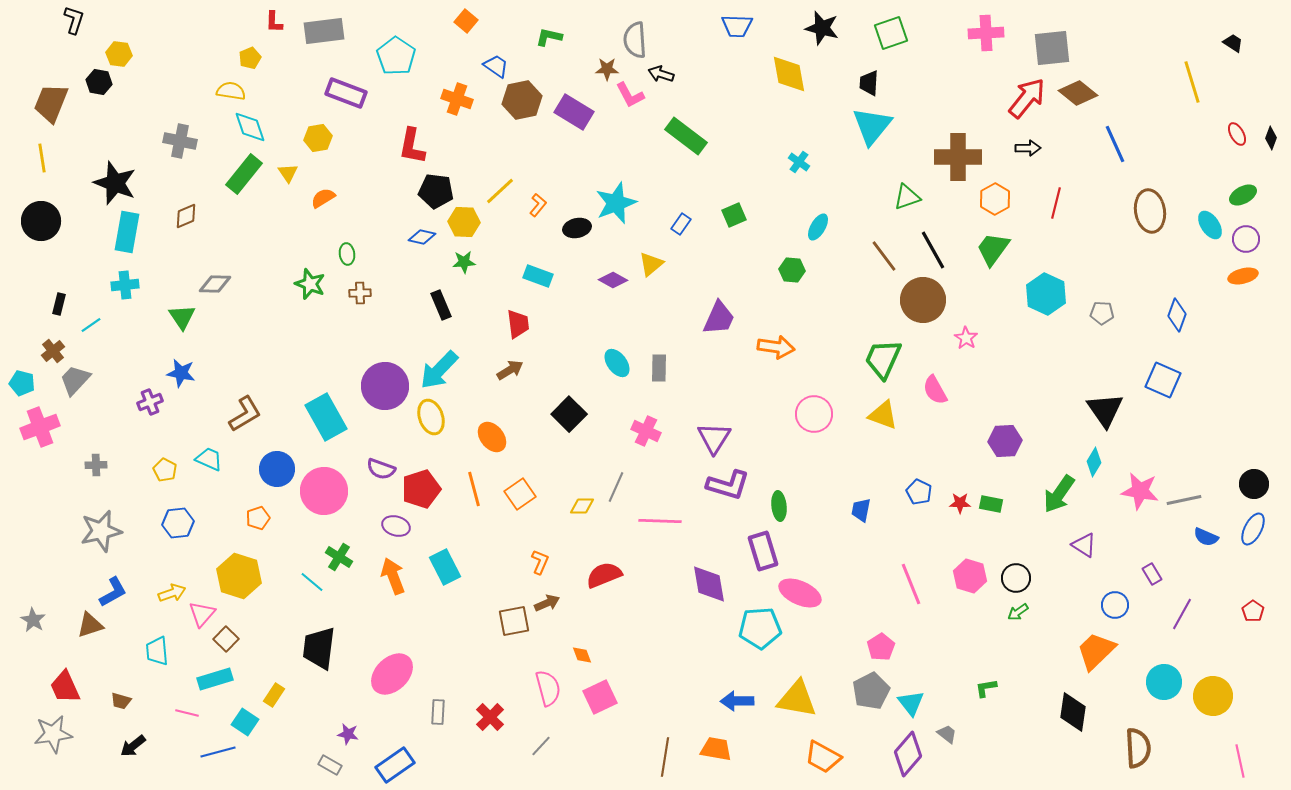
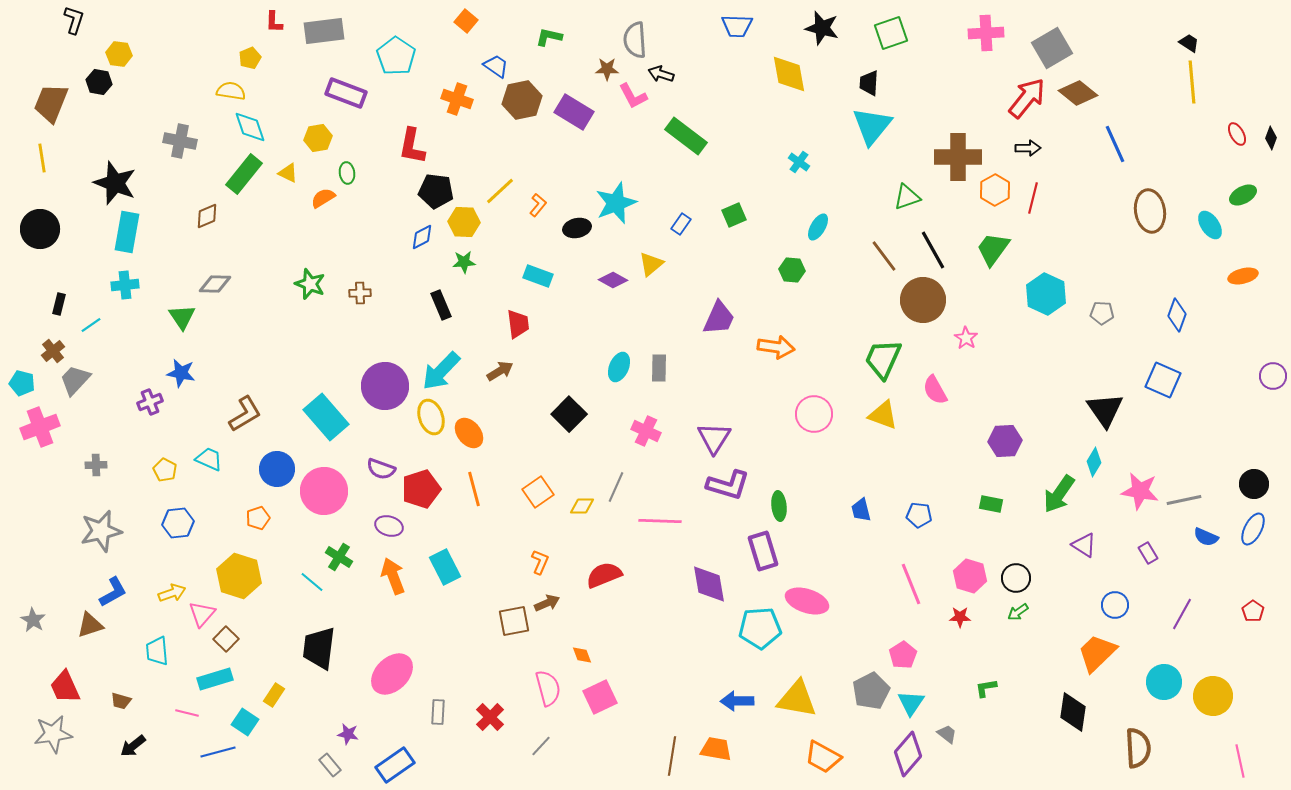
black trapezoid at (1233, 43): moved 44 px left
gray square at (1052, 48): rotated 24 degrees counterclockwise
yellow line at (1192, 82): rotated 12 degrees clockwise
pink L-shape at (630, 95): moved 3 px right, 1 px down
yellow triangle at (288, 173): rotated 30 degrees counterclockwise
orange hexagon at (995, 199): moved 9 px up
red line at (1056, 203): moved 23 px left, 5 px up
brown diamond at (186, 216): moved 21 px right
black circle at (41, 221): moved 1 px left, 8 px down
blue diamond at (422, 237): rotated 40 degrees counterclockwise
purple circle at (1246, 239): moved 27 px right, 137 px down
green ellipse at (347, 254): moved 81 px up
cyan ellipse at (617, 363): moved 2 px right, 4 px down; rotated 60 degrees clockwise
cyan arrow at (439, 370): moved 2 px right, 1 px down
brown arrow at (510, 370): moved 10 px left, 1 px down
cyan rectangle at (326, 417): rotated 12 degrees counterclockwise
orange ellipse at (492, 437): moved 23 px left, 4 px up
blue pentagon at (919, 492): moved 23 px down; rotated 20 degrees counterclockwise
orange square at (520, 494): moved 18 px right, 2 px up
red star at (960, 503): moved 114 px down
blue trapezoid at (861, 510): rotated 25 degrees counterclockwise
purple ellipse at (396, 526): moved 7 px left
purple rectangle at (1152, 574): moved 4 px left, 21 px up
pink ellipse at (800, 593): moved 7 px right, 8 px down; rotated 6 degrees counterclockwise
pink pentagon at (881, 647): moved 22 px right, 8 px down
orange trapezoid at (1096, 651): moved 1 px right, 2 px down
cyan triangle at (911, 703): rotated 12 degrees clockwise
brown line at (665, 757): moved 7 px right, 1 px up
gray rectangle at (330, 765): rotated 20 degrees clockwise
